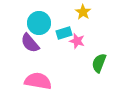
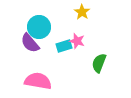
yellow star: moved 1 px left
cyan circle: moved 4 px down
cyan rectangle: moved 13 px down
